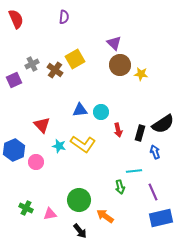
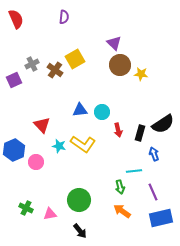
cyan circle: moved 1 px right
blue arrow: moved 1 px left, 2 px down
orange arrow: moved 17 px right, 5 px up
